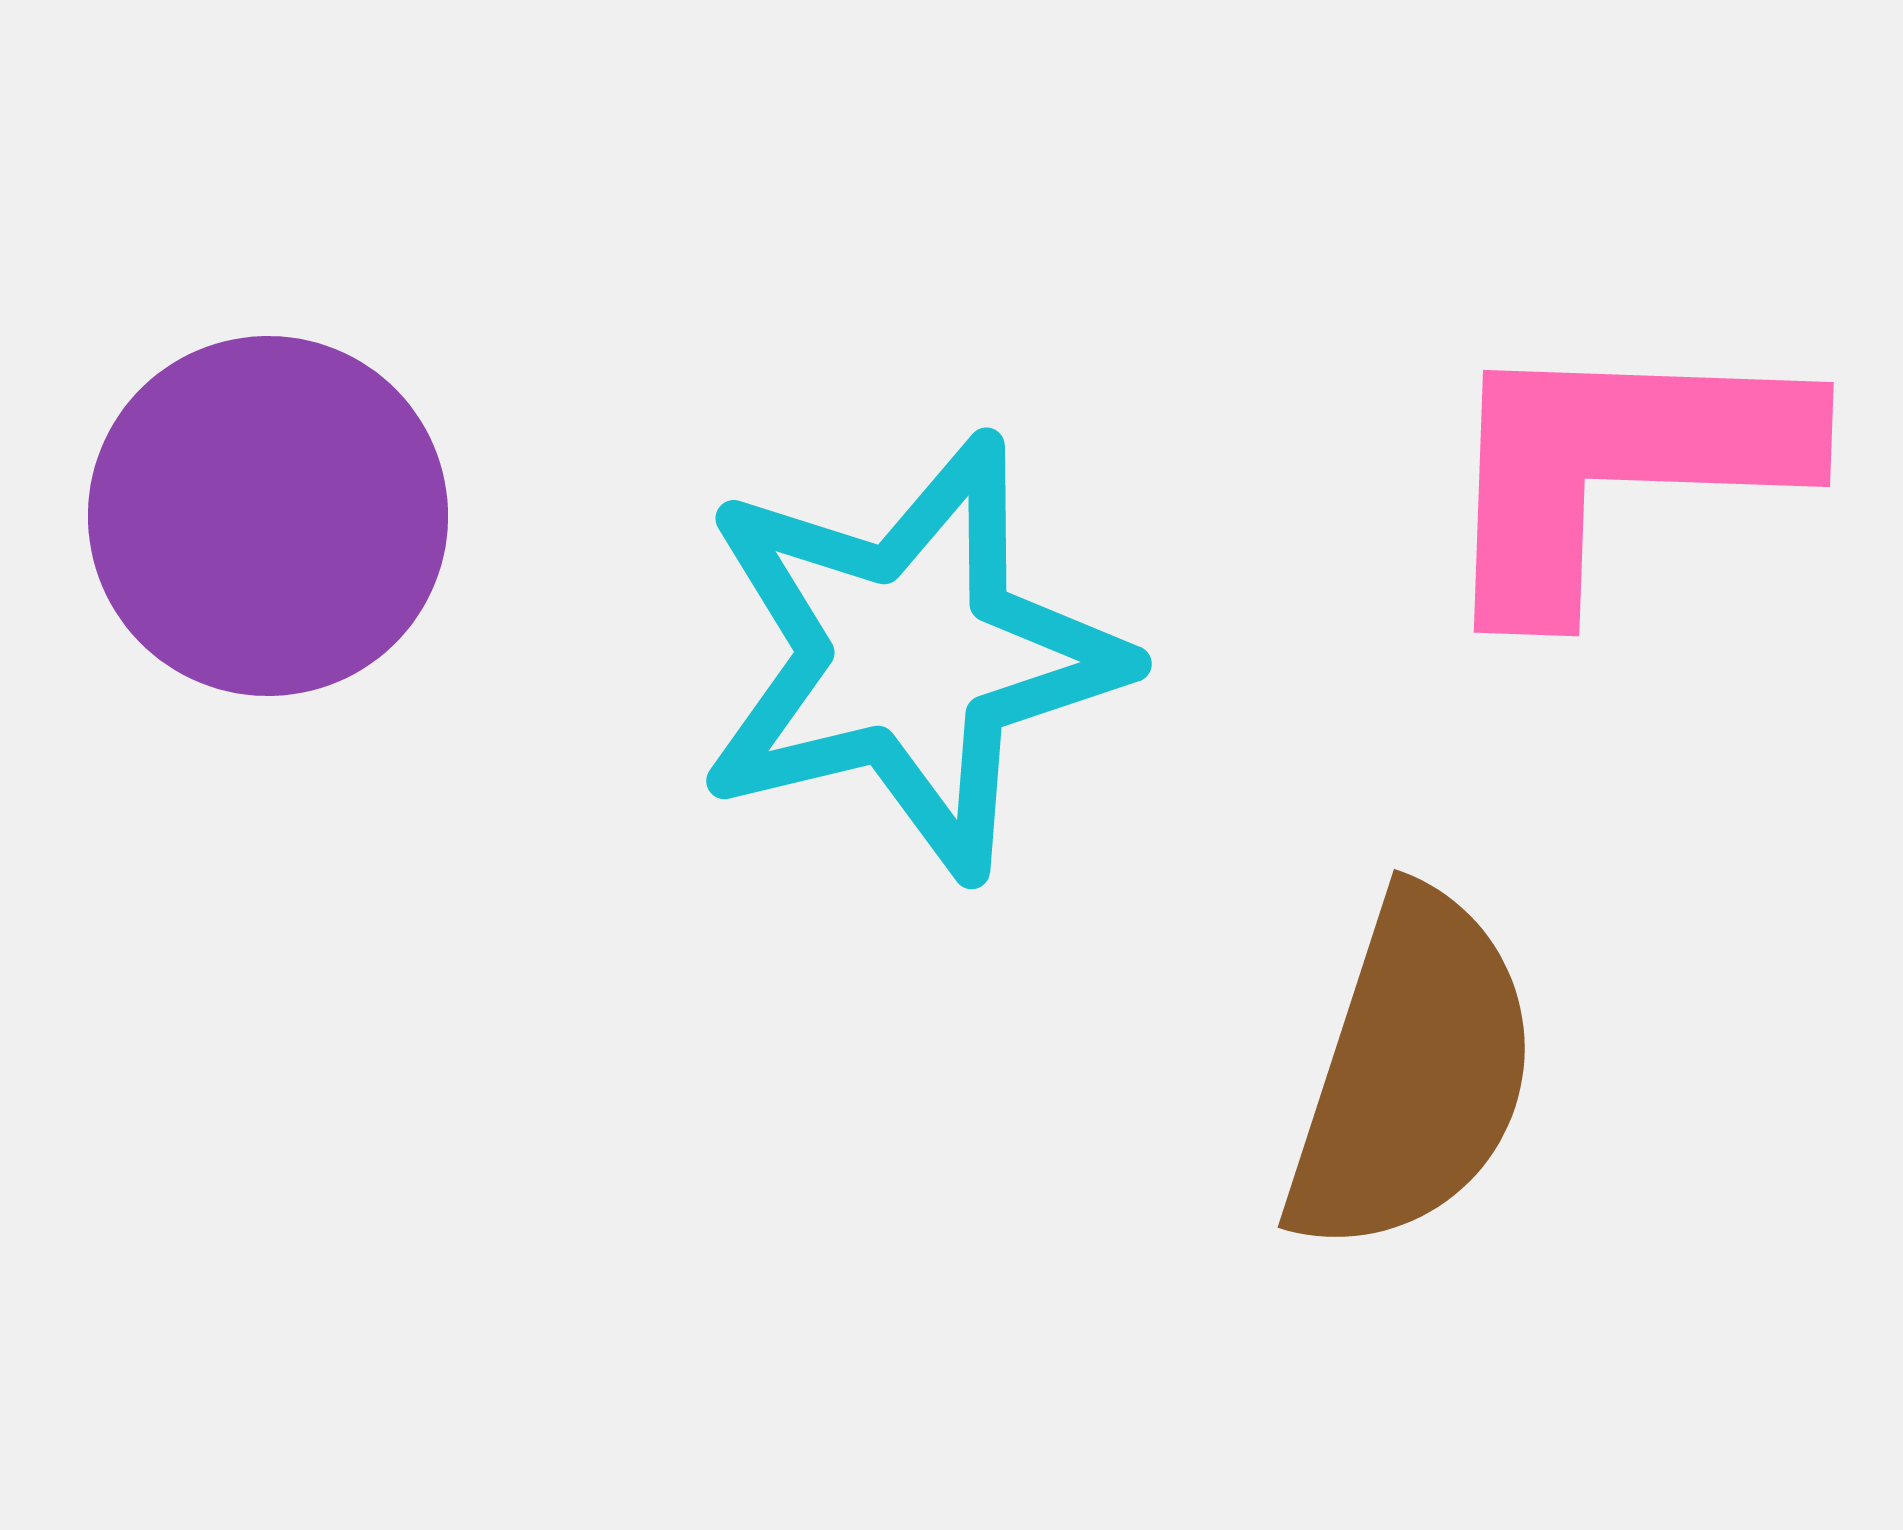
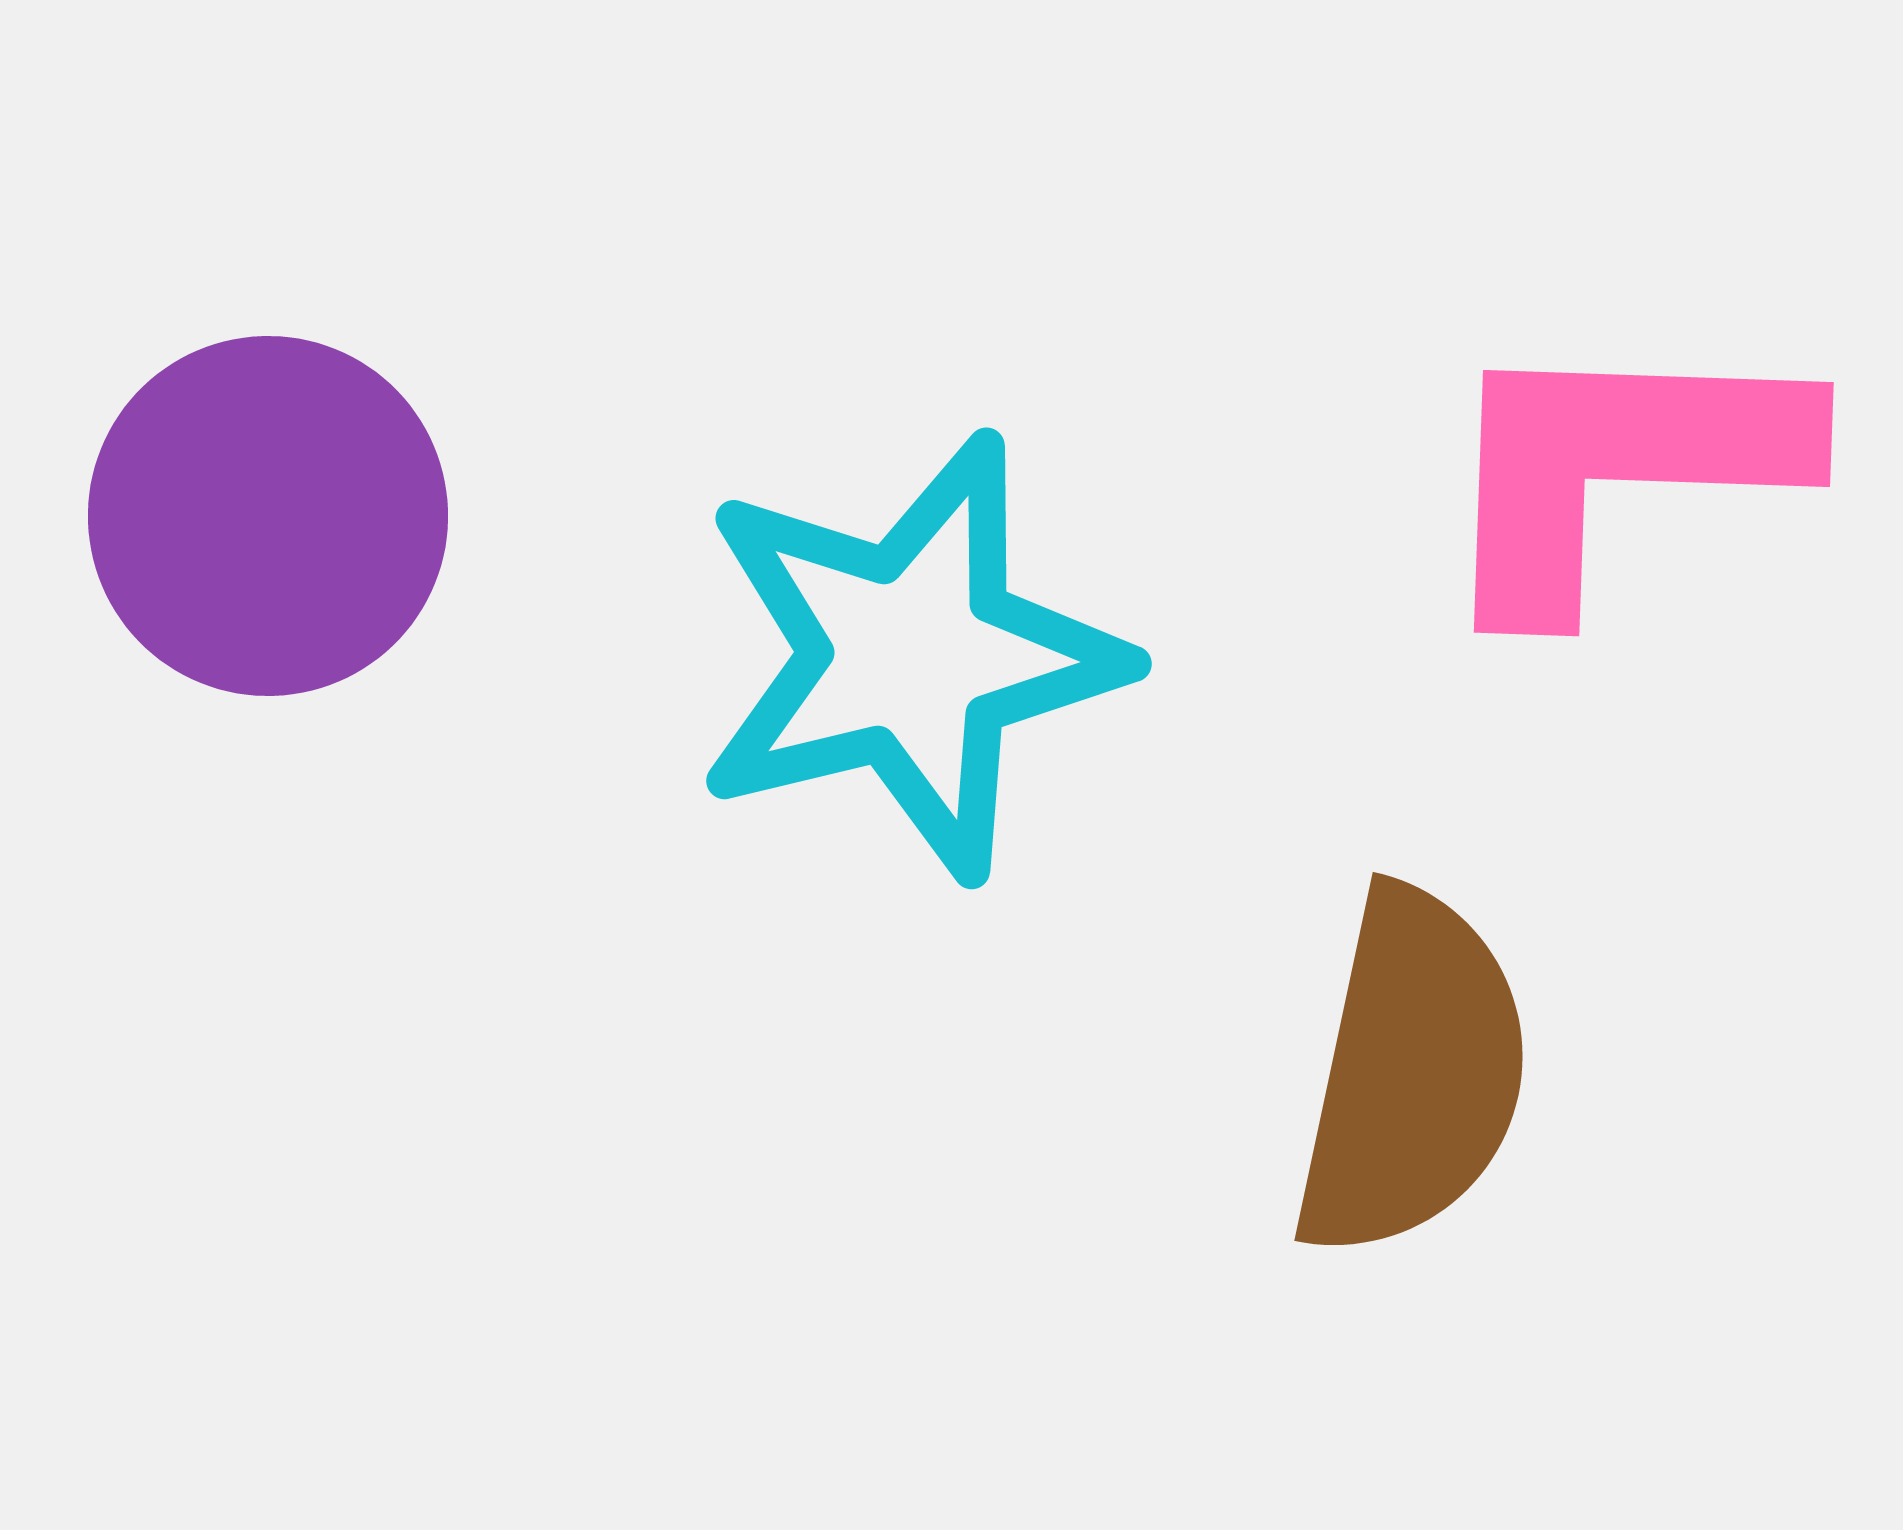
brown semicircle: rotated 6 degrees counterclockwise
